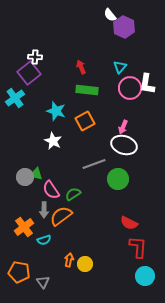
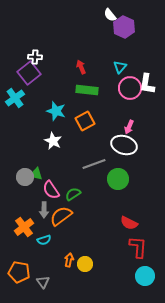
pink arrow: moved 6 px right
